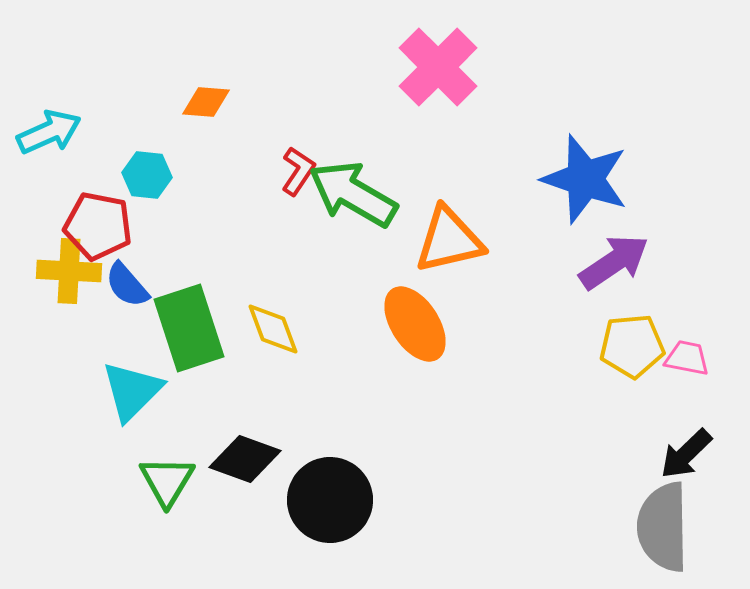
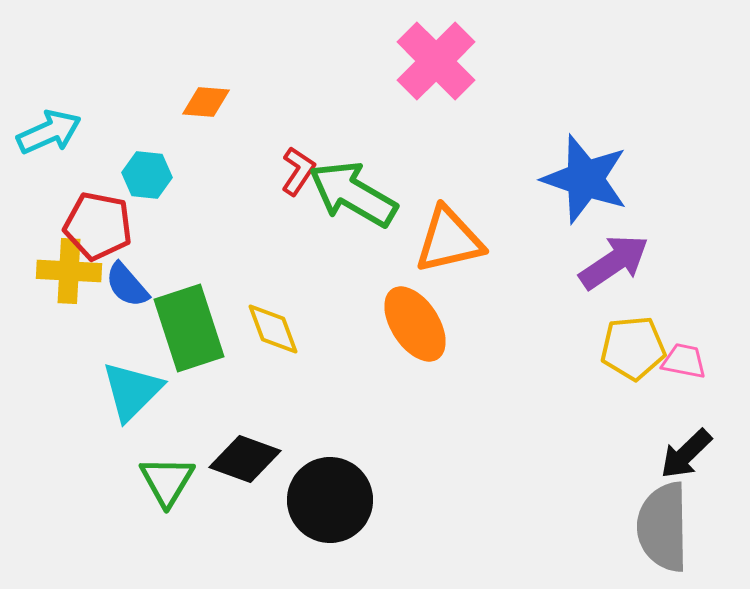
pink cross: moved 2 px left, 6 px up
yellow pentagon: moved 1 px right, 2 px down
pink trapezoid: moved 3 px left, 3 px down
